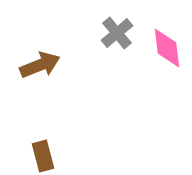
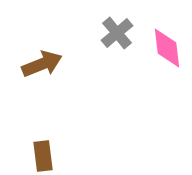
brown arrow: moved 2 px right, 1 px up
brown rectangle: rotated 8 degrees clockwise
